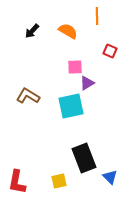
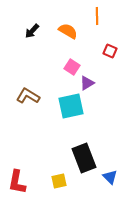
pink square: moved 3 px left; rotated 35 degrees clockwise
